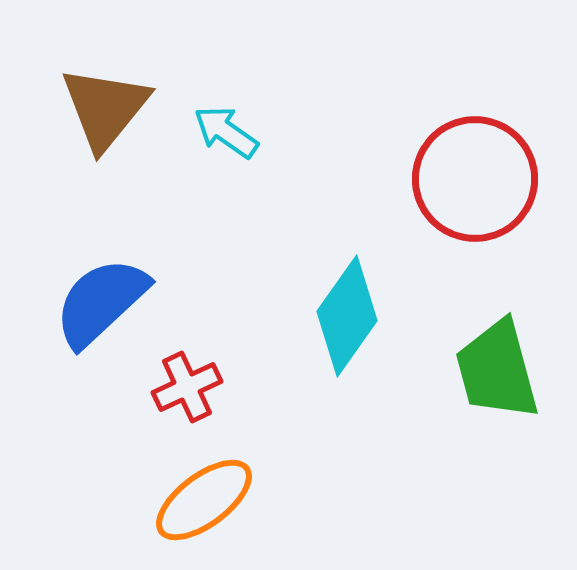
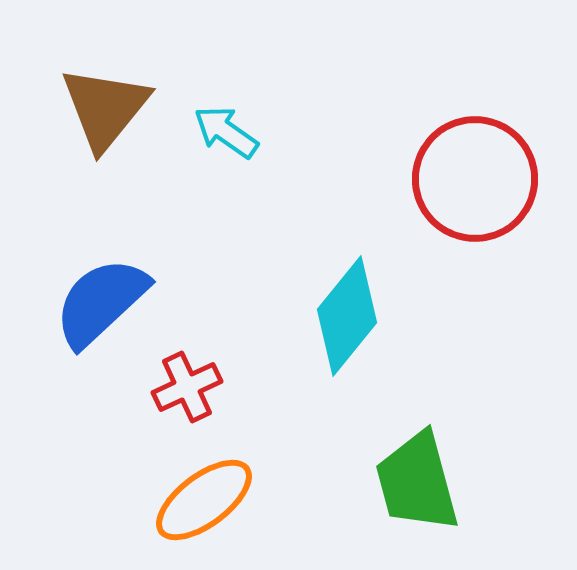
cyan diamond: rotated 4 degrees clockwise
green trapezoid: moved 80 px left, 112 px down
